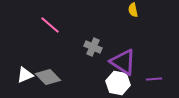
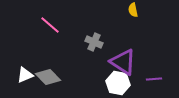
gray cross: moved 1 px right, 5 px up
